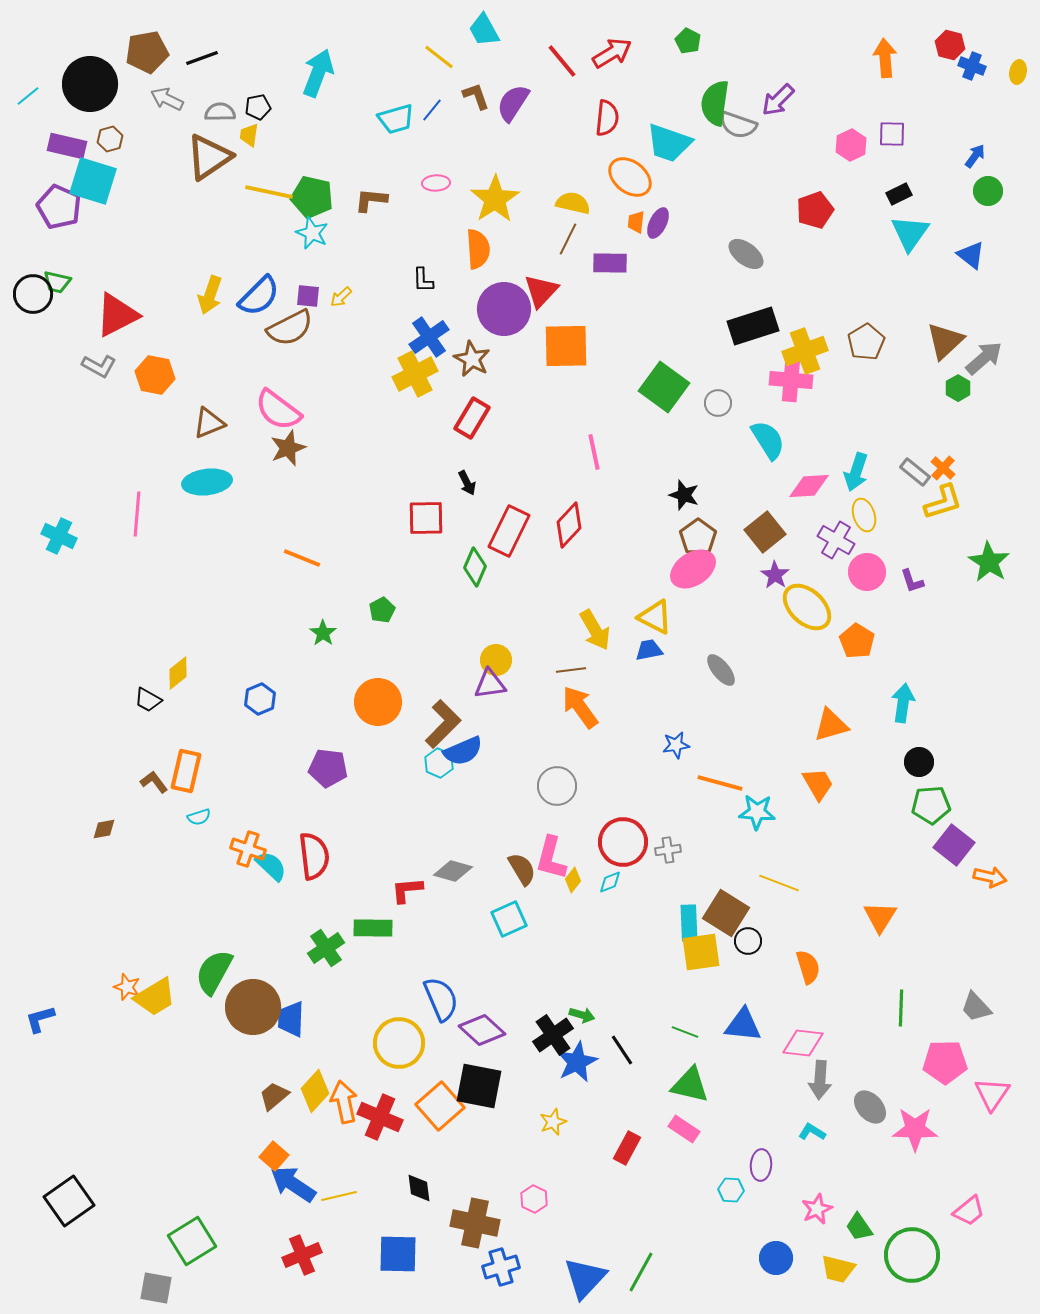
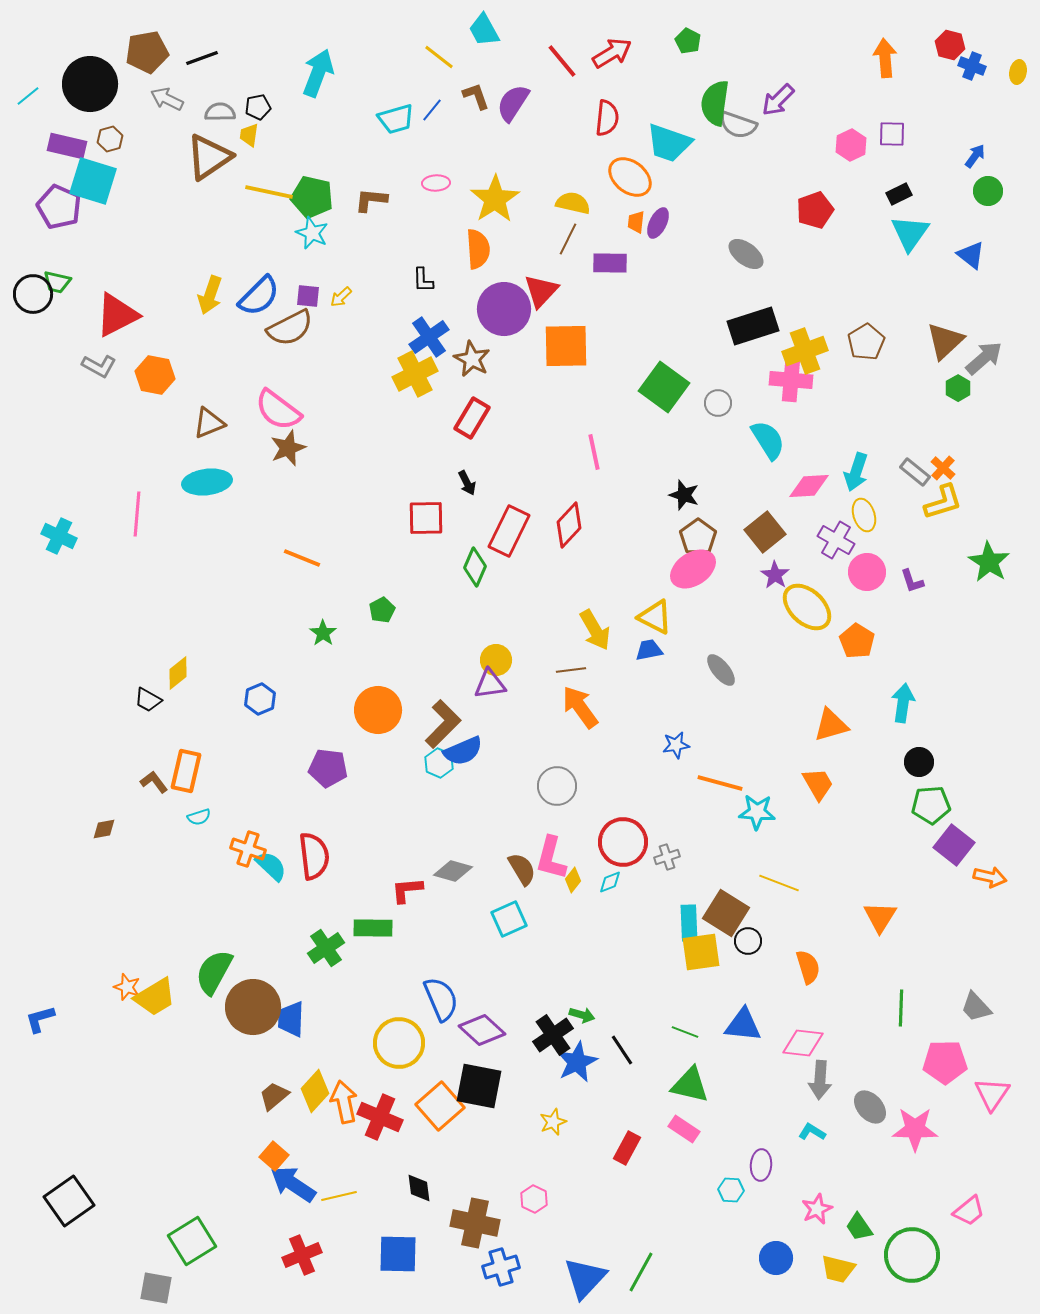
orange circle at (378, 702): moved 8 px down
gray cross at (668, 850): moved 1 px left, 7 px down; rotated 10 degrees counterclockwise
